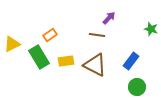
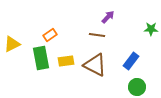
purple arrow: moved 1 px left, 1 px up
green star: rotated 16 degrees counterclockwise
green rectangle: moved 2 px right, 1 px down; rotated 20 degrees clockwise
